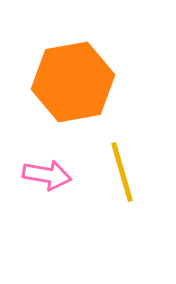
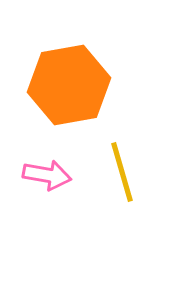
orange hexagon: moved 4 px left, 3 px down
